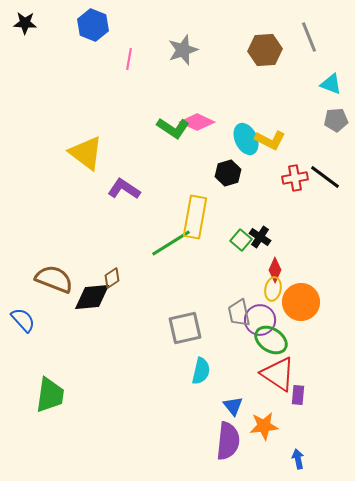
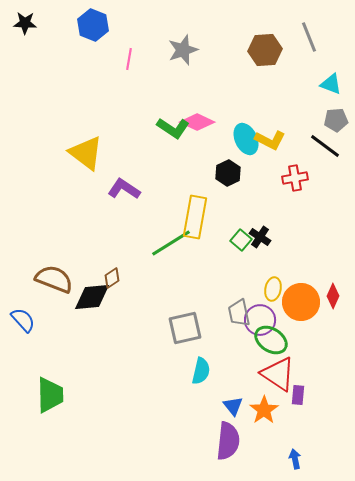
black hexagon: rotated 10 degrees counterclockwise
black line: moved 31 px up
red diamond: moved 58 px right, 26 px down
green trapezoid: rotated 9 degrees counterclockwise
orange star: moved 16 px up; rotated 28 degrees counterclockwise
blue arrow: moved 3 px left
